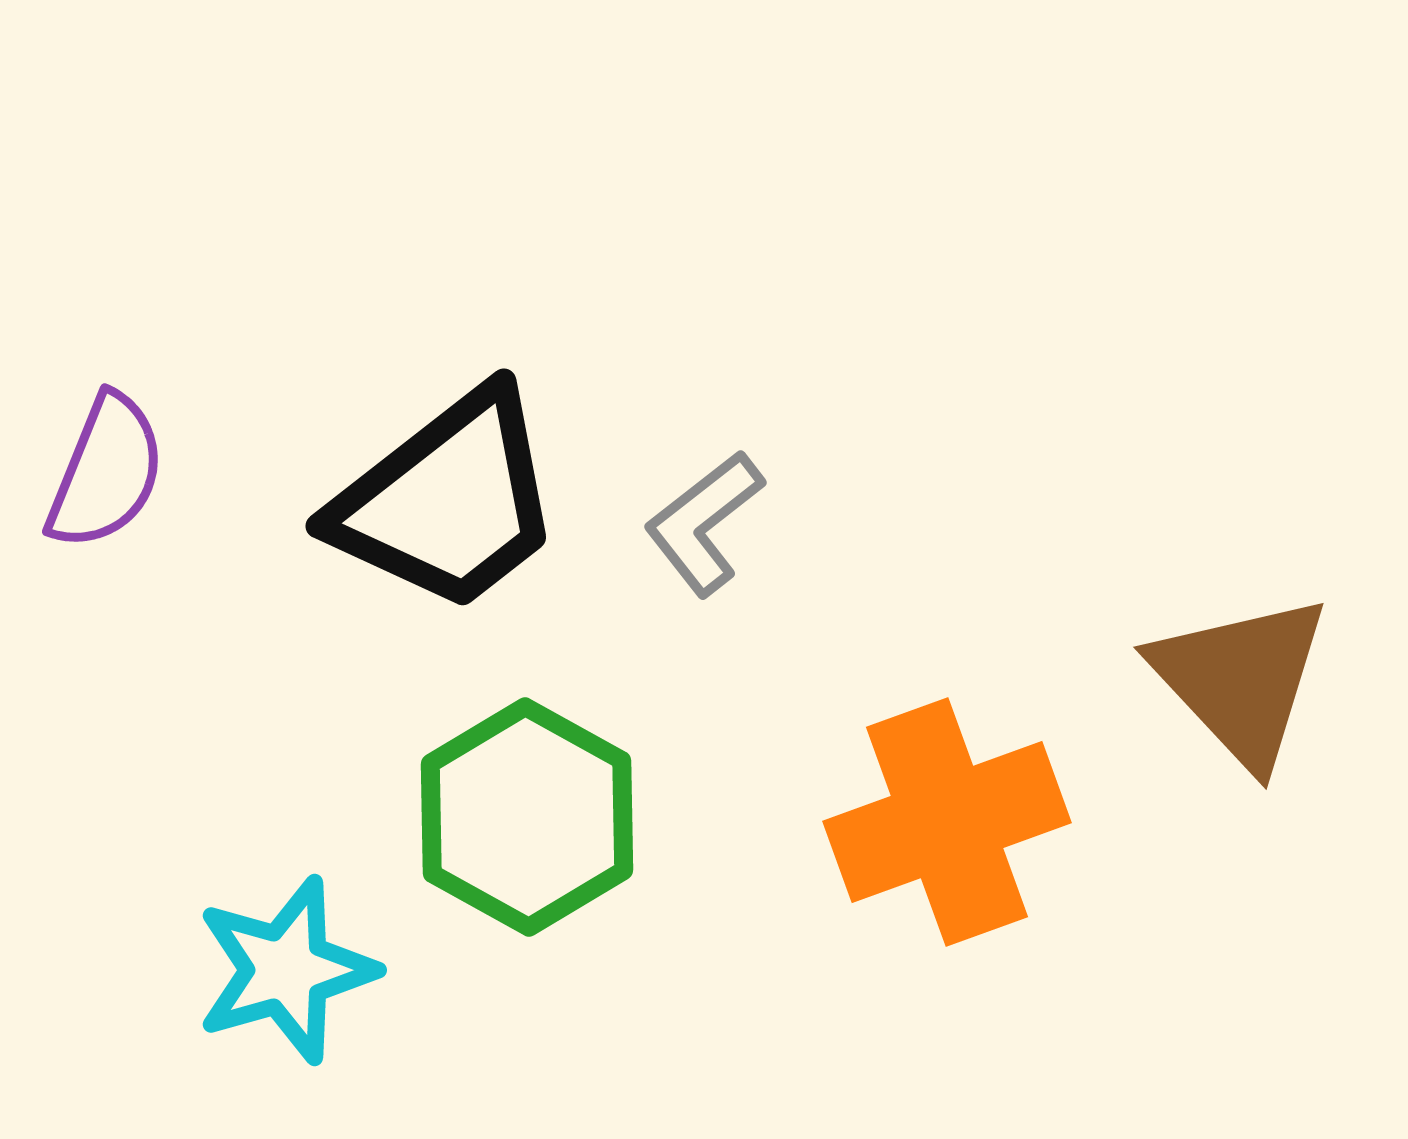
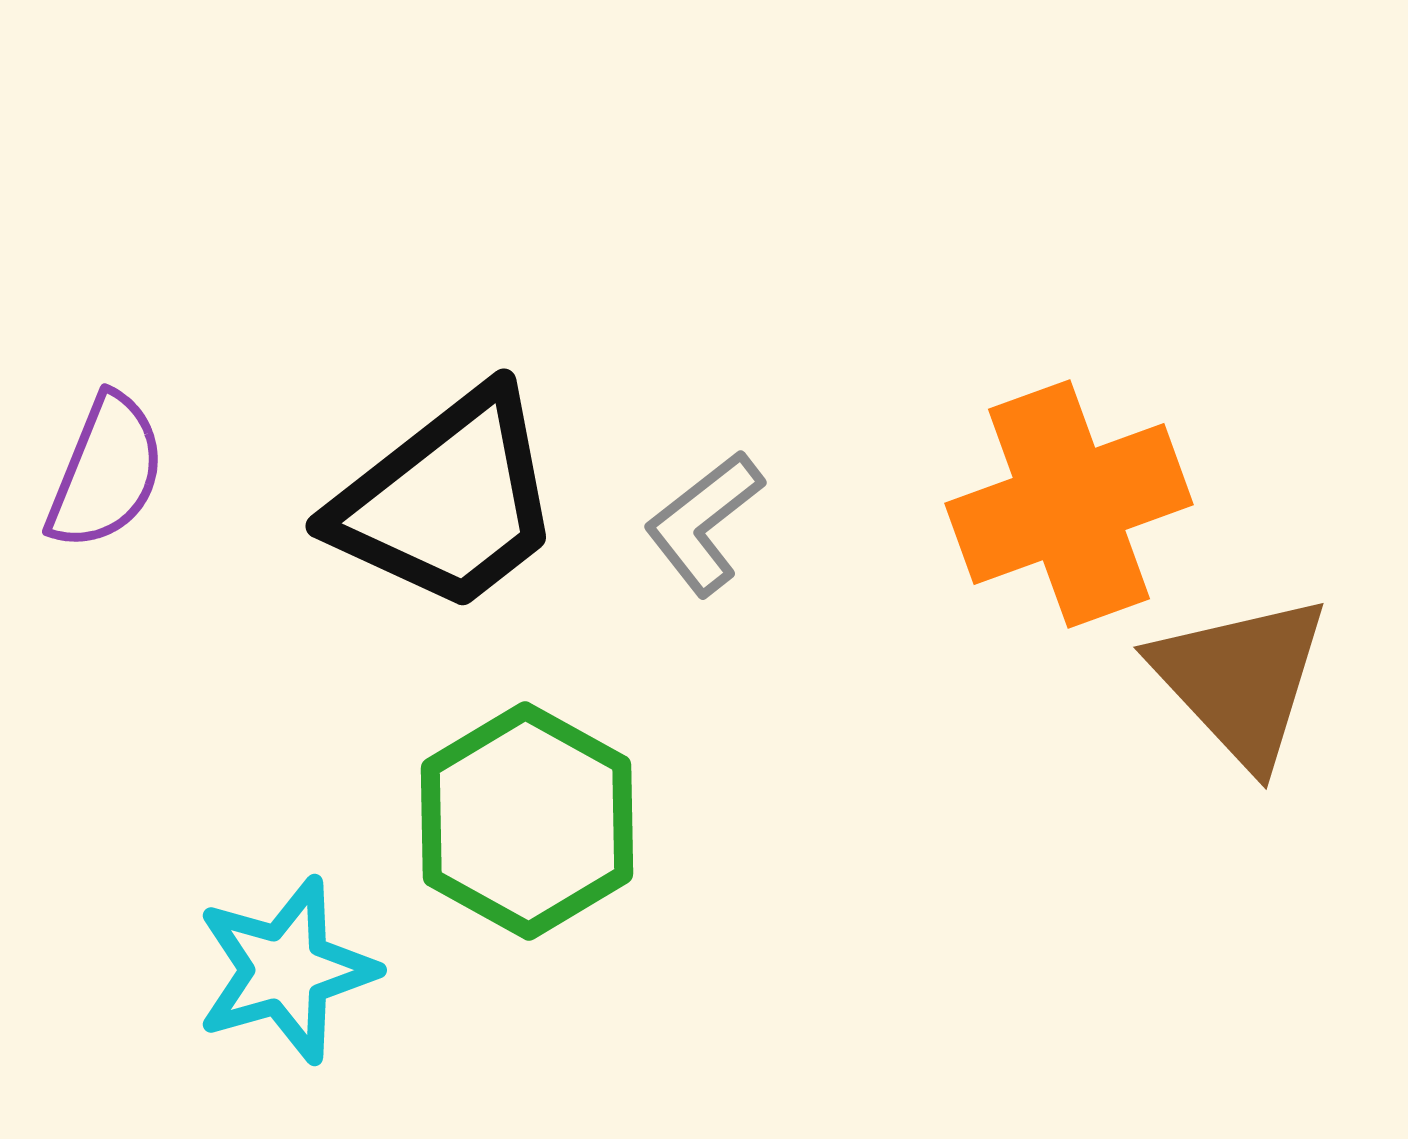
green hexagon: moved 4 px down
orange cross: moved 122 px right, 318 px up
